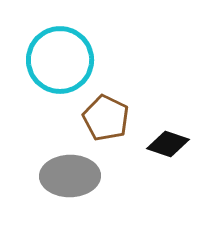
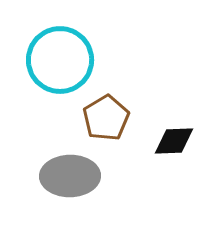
brown pentagon: rotated 15 degrees clockwise
black diamond: moved 6 px right, 3 px up; rotated 21 degrees counterclockwise
